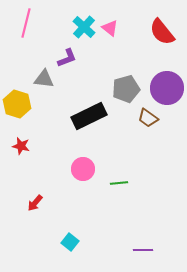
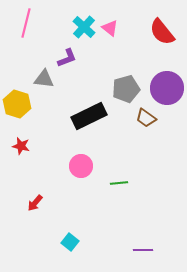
brown trapezoid: moved 2 px left
pink circle: moved 2 px left, 3 px up
